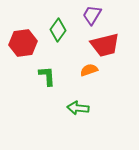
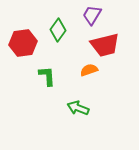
green arrow: rotated 15 degrees clockwise
